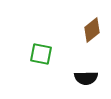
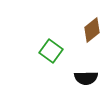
green square: moved 10 px right, 3 px up; rotated 25 degrees clockwise
